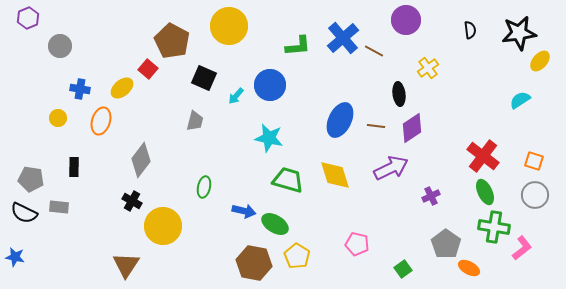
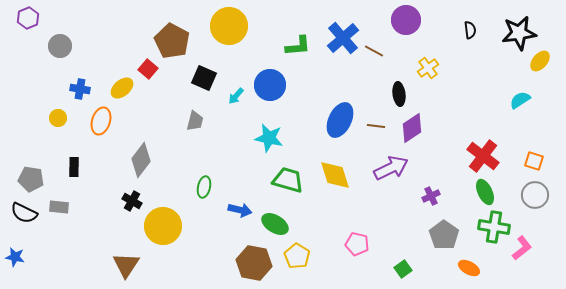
blue arrow at (244, 211): moved 4 px left, 1 px up
gray pentagon at (446, 244): moved 2 px left, 9 px up
